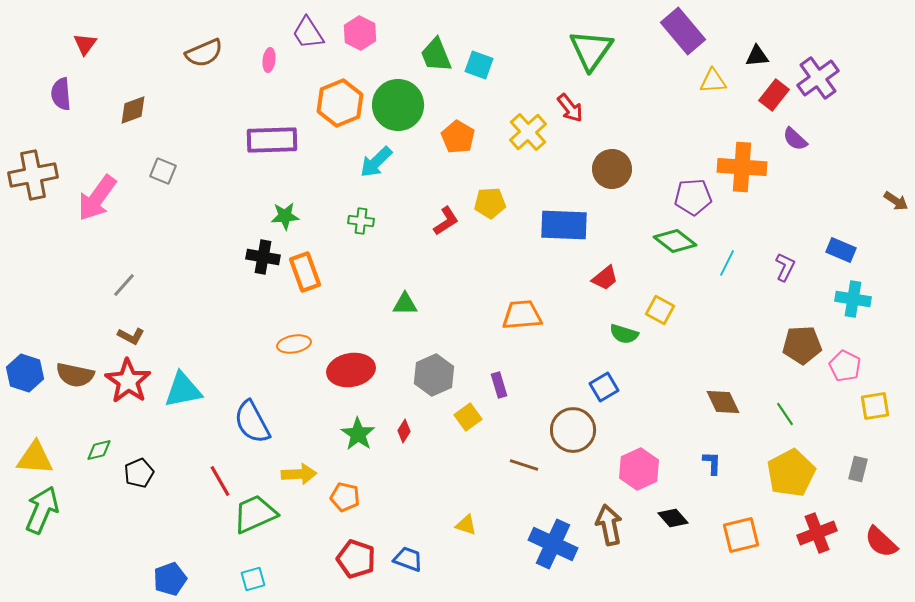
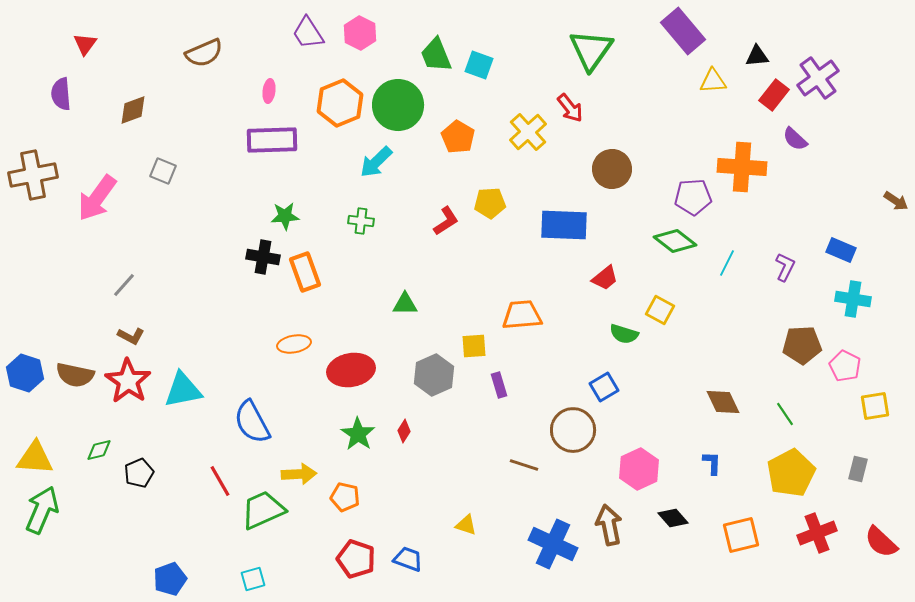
pink ellipse at (269, 60): moved 31 px down
yellow square at (468, 417): moved 6 px right, 71 px up; rotated 32 degrees clockwise
green trapezoid at (255, 514): moved 8 px right, 4 px up
